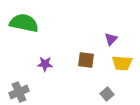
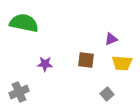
purple triangle: rotated 24 degrees clockwise
